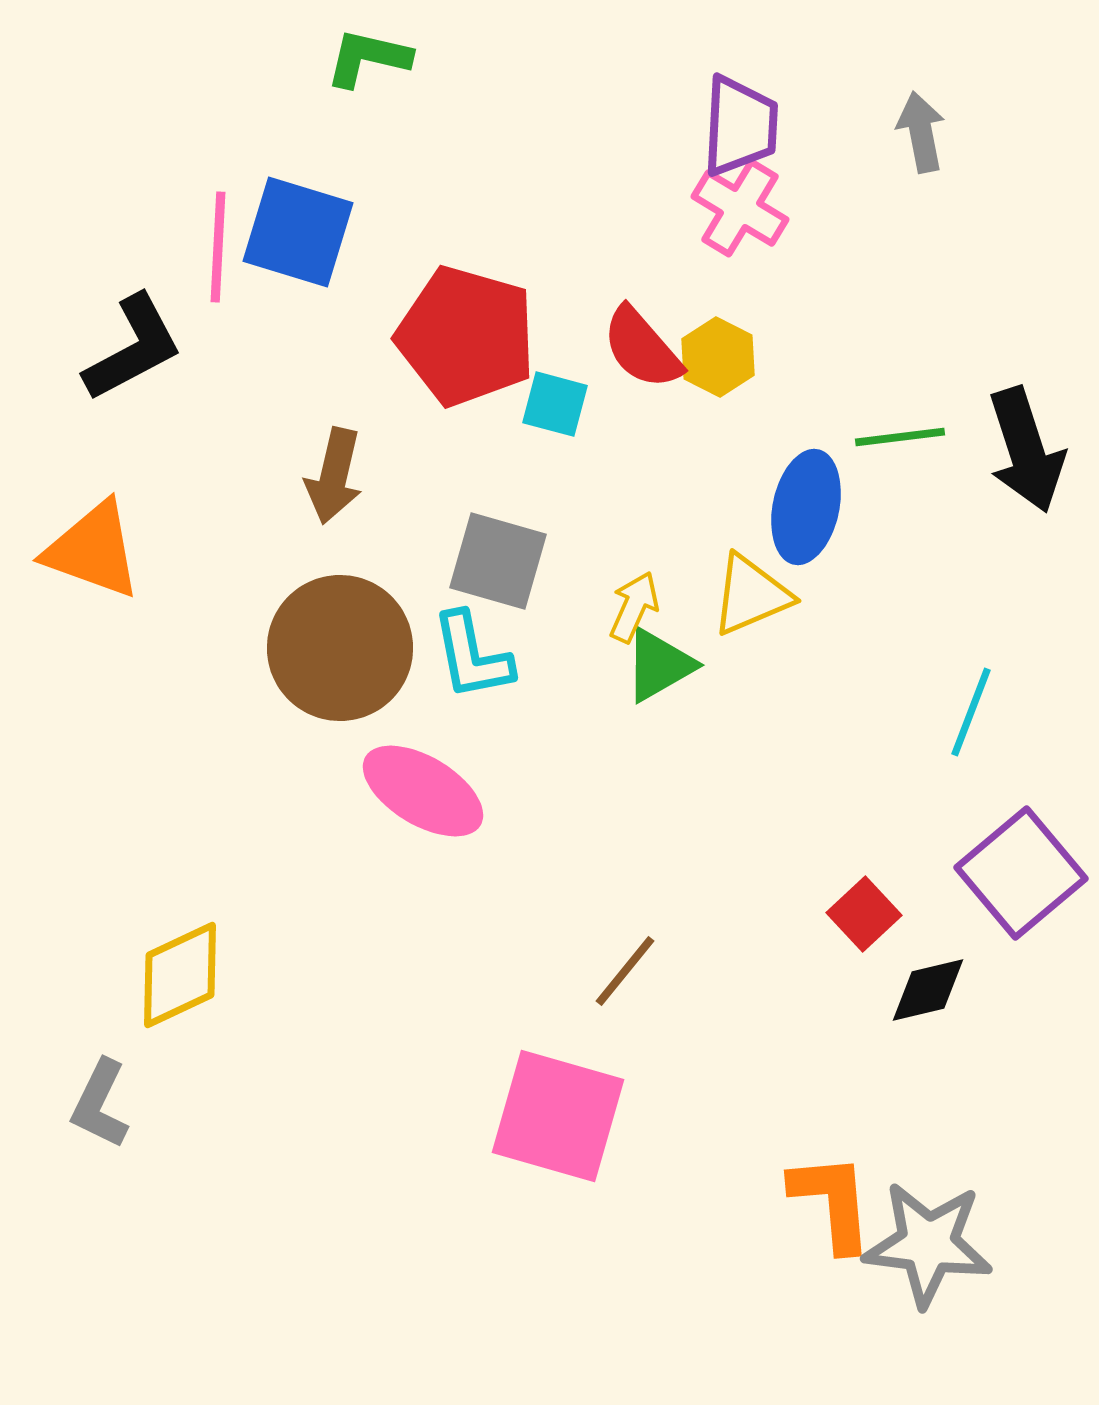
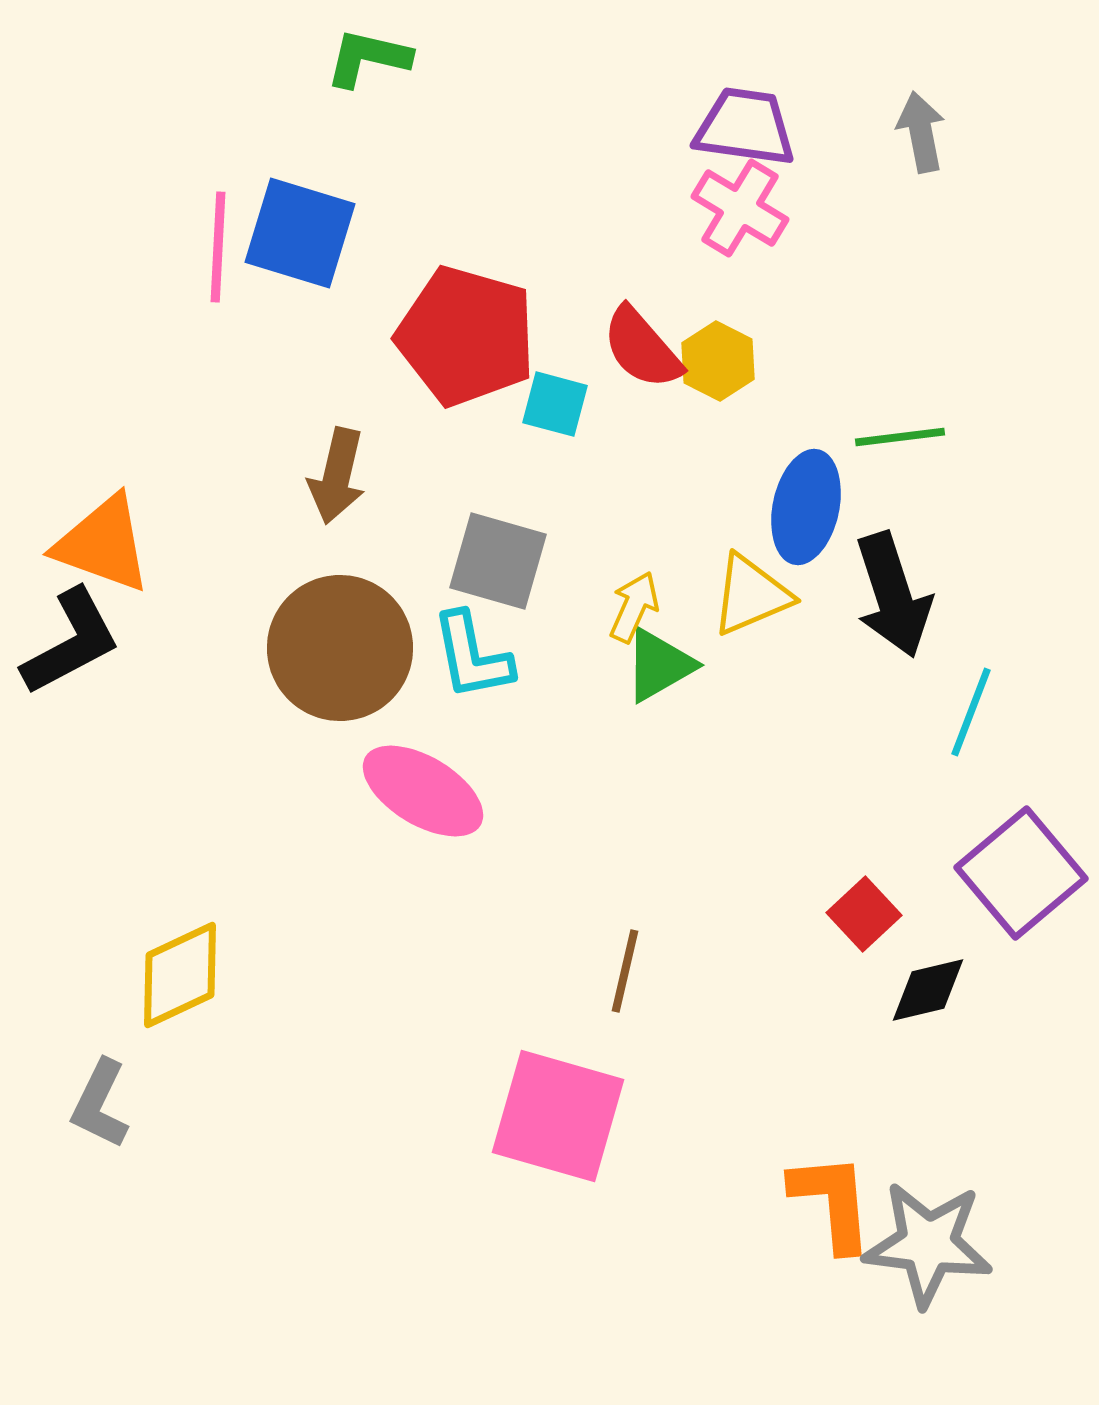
purple trapezoid: moved 5 px right, 1 px down; rotated 85 degrees counterclockwise
blue square: moved 2 px right, 1 px down
black L-shape: moved 62 px left, 294 px down
yellow hexagon: moved 4 px down
black arrow: moved 133 px left, 145 px down
brown arrow: moved 3 px right
orange triangle: moved 10 px right, 6 px up
brown line: rotated 26 degrees counterclockwise
